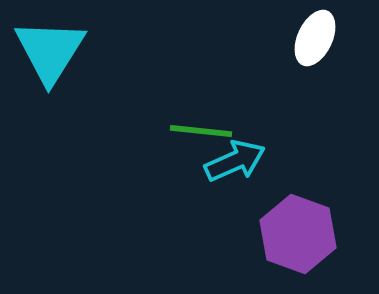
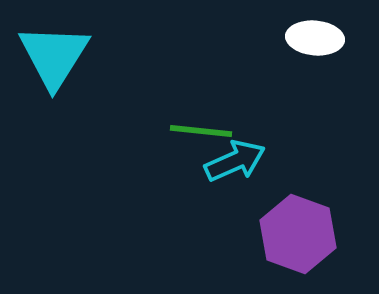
white ellipse: rotated 70 degrees clockwise
cyan triangle: moved 4 px right, 5 px down
